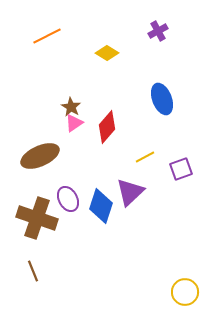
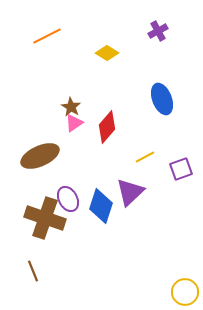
brown cross: moved 8 px right
